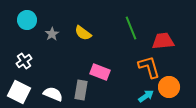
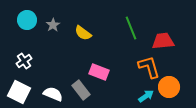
gray star: moved 1 px right, 9 px up
pink rectangle: moved 1 px left
gray rectangle: rotated 48 degrees counterclockwise
